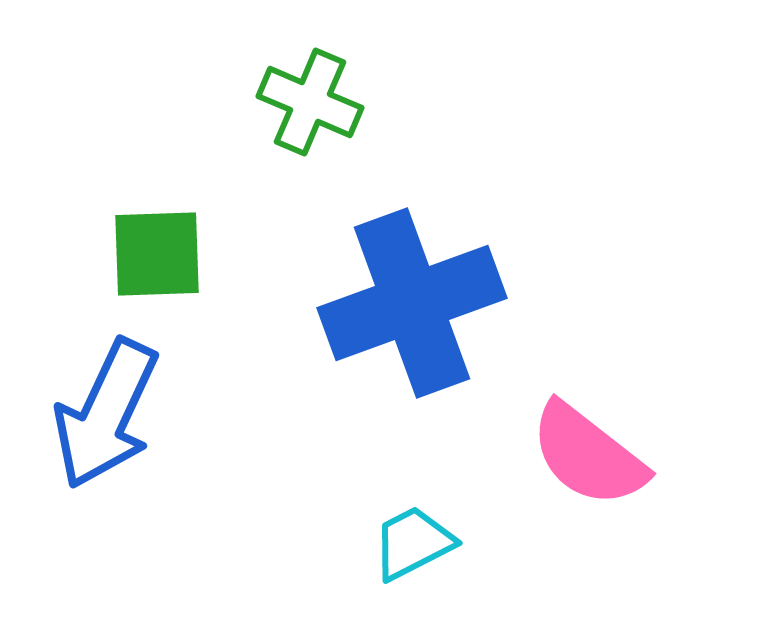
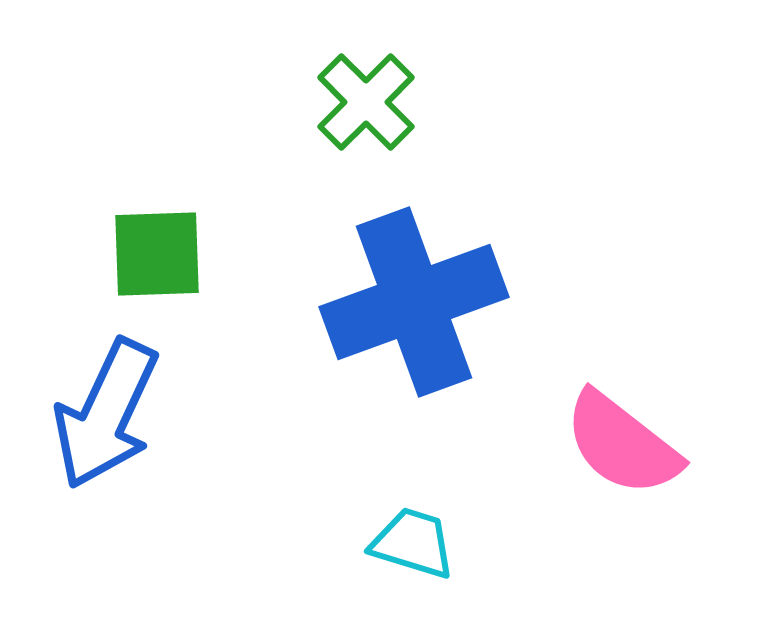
green cross: moved 56 px right; rotated 22 degrees clockwise
blue cross: moved 2 px right, 1 px up
pink semicircle: moved 34 px right, 11 px up
cyan trapezoid: rotated 44 degrees clockwise
